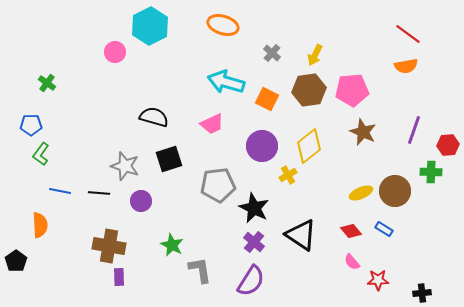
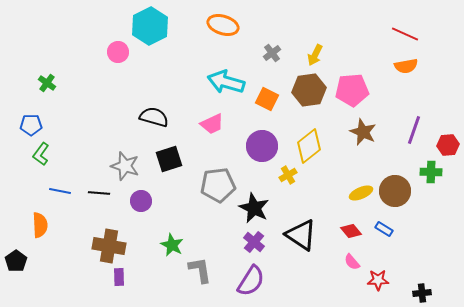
red line at (408, 34): moved 3 px left; rotated 12 degrees counterclockwise
pink circle at (115, 52): moved 3 px right
gray cross at (272, 53): rotated 12 degrees clockwise
